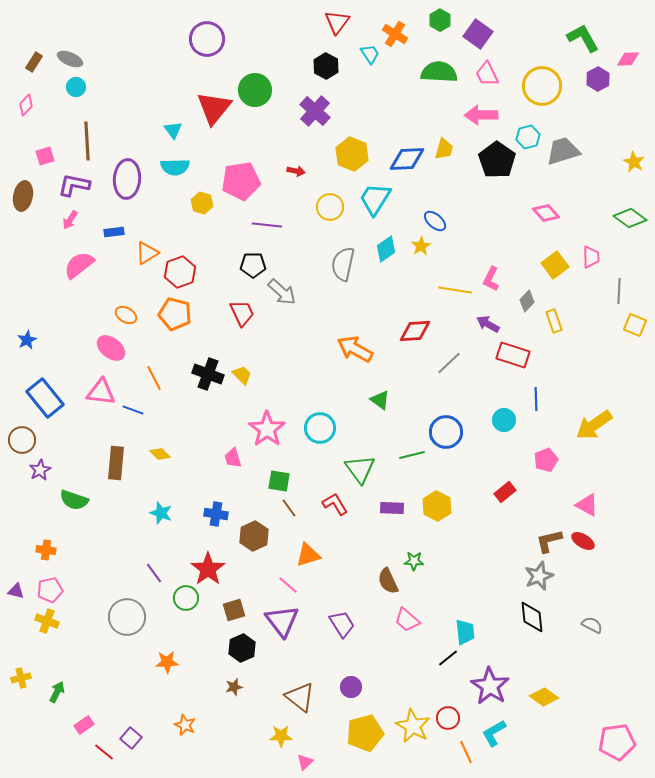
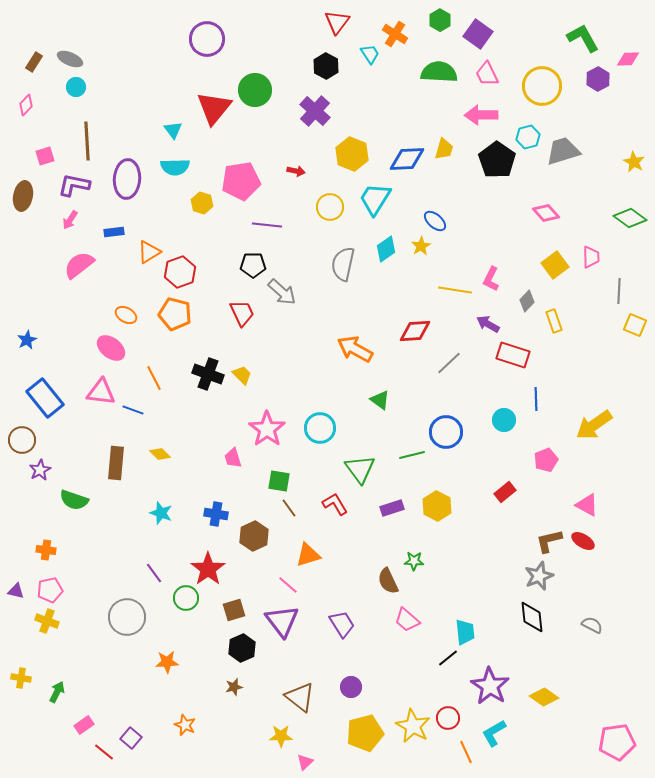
orange triangle at (147, 253): moved 2 px right, 1 px up
purple rectangle at (392, 508): rotated 20 degrees counterclockwise
yellow cross at (21, 678): rotated 24 degrees clockwise
